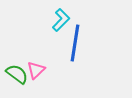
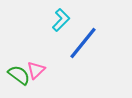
blue line: moved 8 px right; rotated 30 degrees clockwise
green semicircle: moved 2 px right, 1 px down
